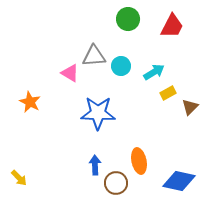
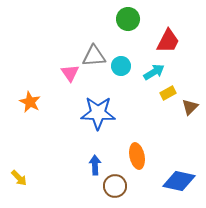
red trapezoid: moved 4 px left, 15 px down
pink triangle: rotated 24 degrees clockwise
orange ellipse: moved 2 px left, 5 px up
brown circle: moved 1 px left, 3 px down
